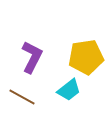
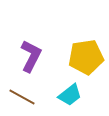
purple L-shape: moved 1 px left, 1 px up
cyan trapezoid: moved 1 px right, 5 px down
